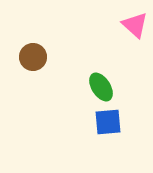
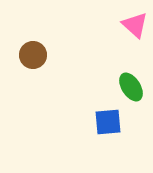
brown circle: moved 2 px up
green ellipse: moved 30 px right
